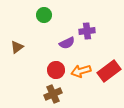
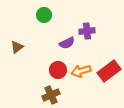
red circle: moved 2 px right
brown cross: moved 2 px left, 1 px down
